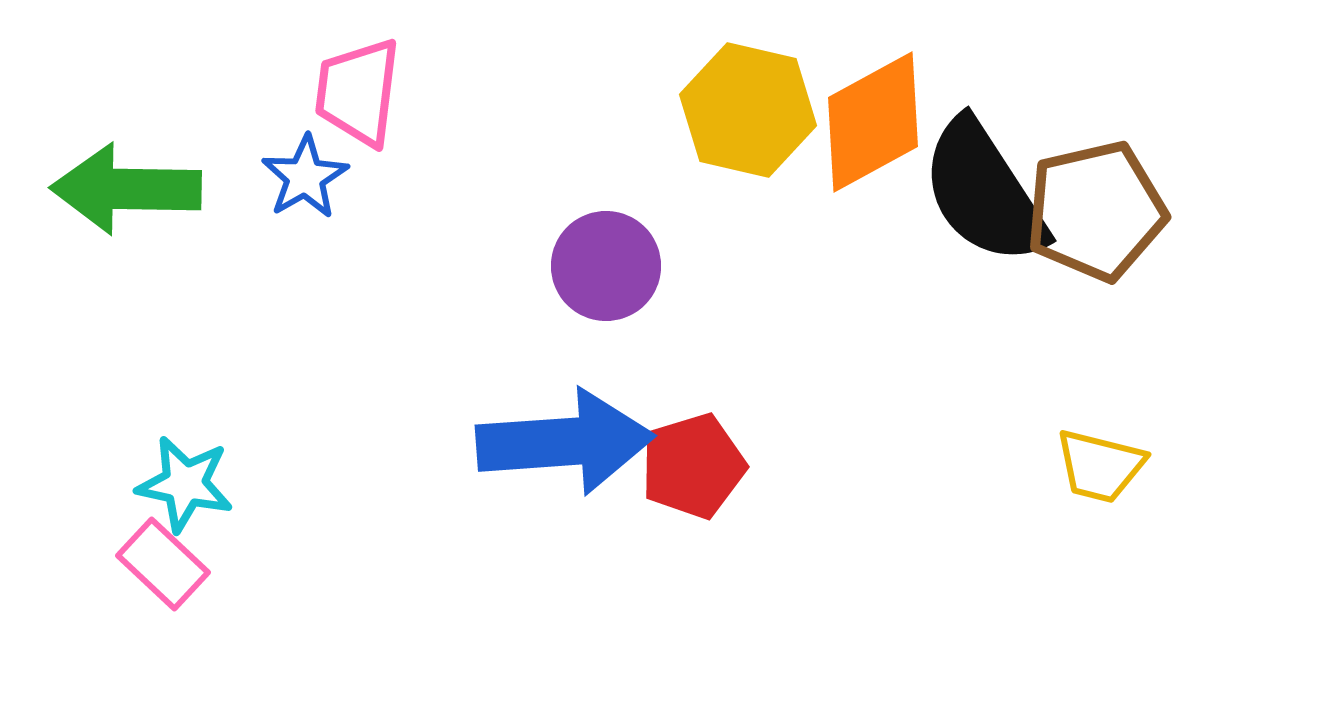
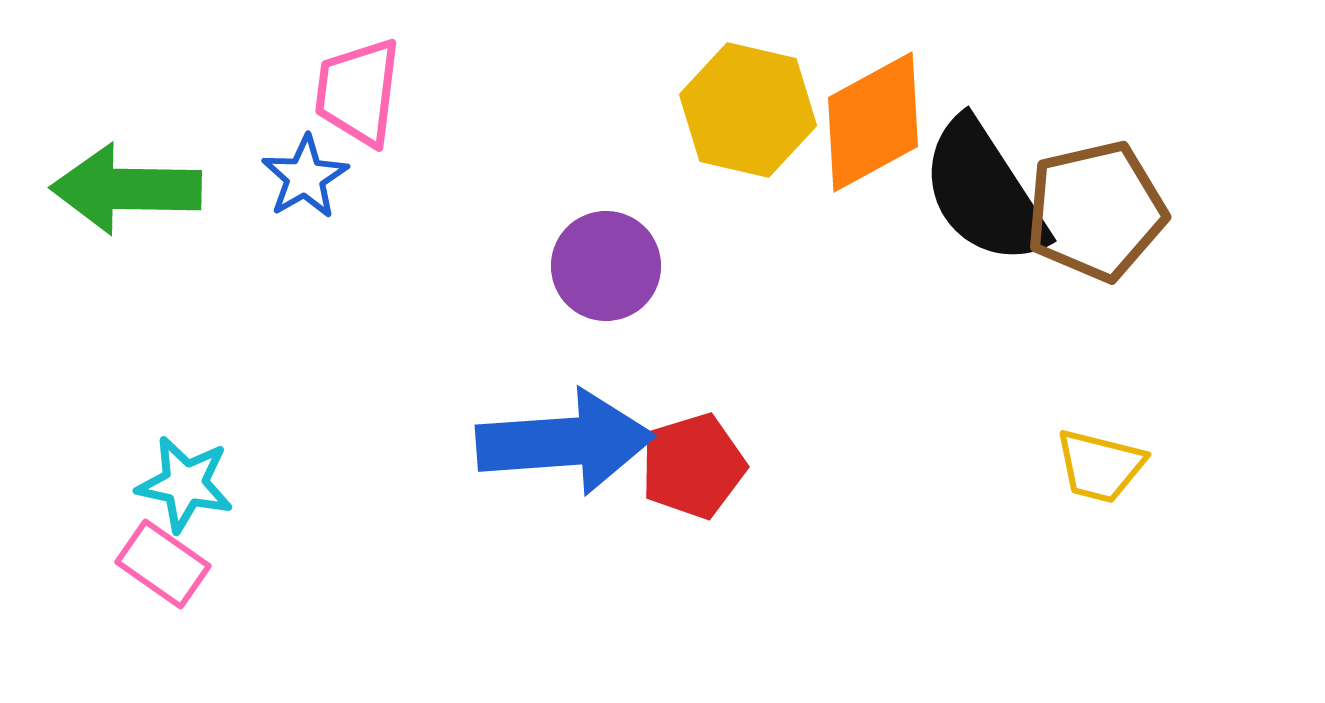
pink rectangle: rotated 8 degrees counterclockwise
